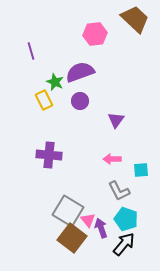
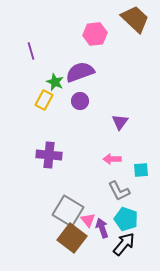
yellow rectangle: rotated 54 degrees clockwise
purple triangle: moved 4 px right, 2 px down
purple arrow: moved 1 px right
